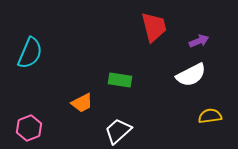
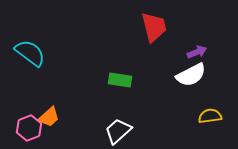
purple arrow: moved 2 px left, 11 px down
cyan semicircle: rotated 76 degrees counterclockwise
orange trapezoid: moved 33 px left, 14 px down; rotated 15 degrees counterclockwise
